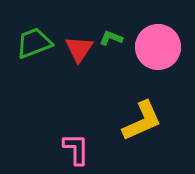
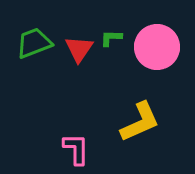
green L-shape: rotated 20 degrees counterclockwise
pink circle: moved 1 px left
yellow L-shape: moved 2 px left, 1 px down
